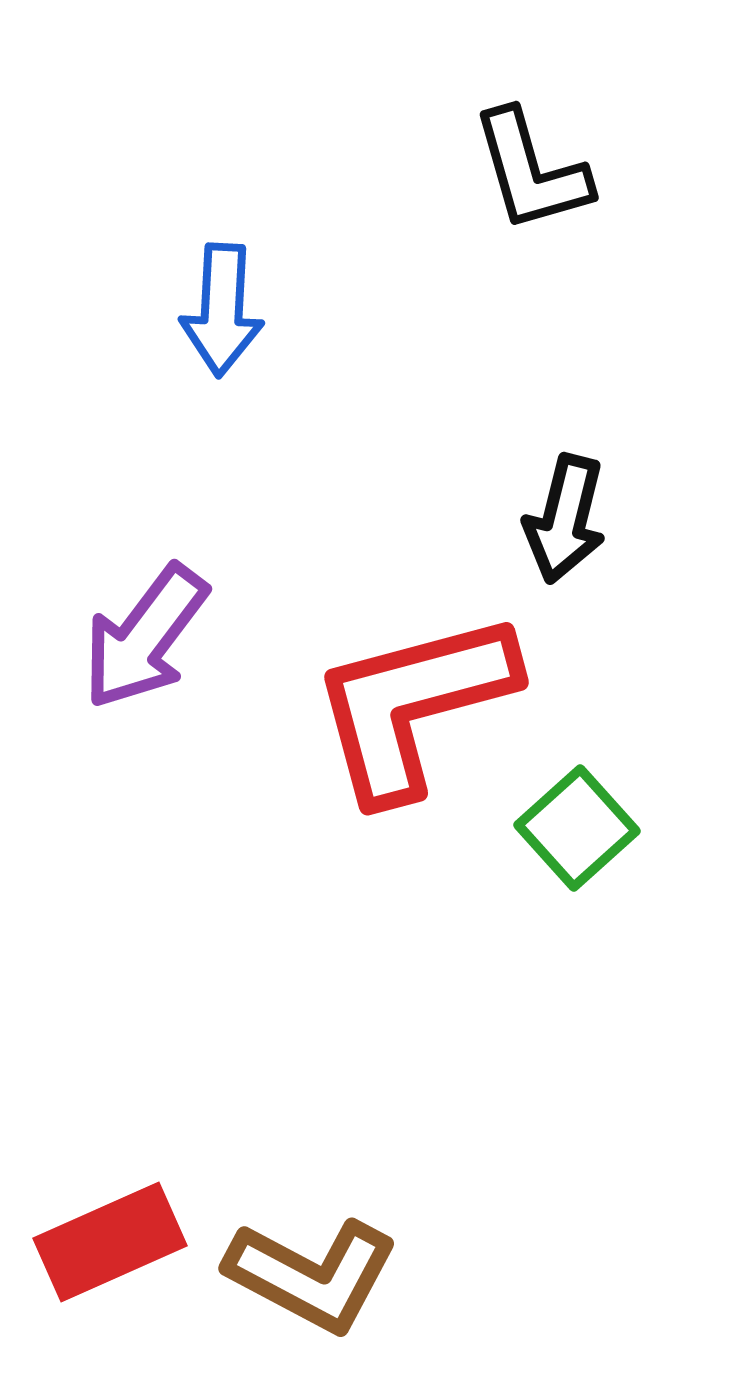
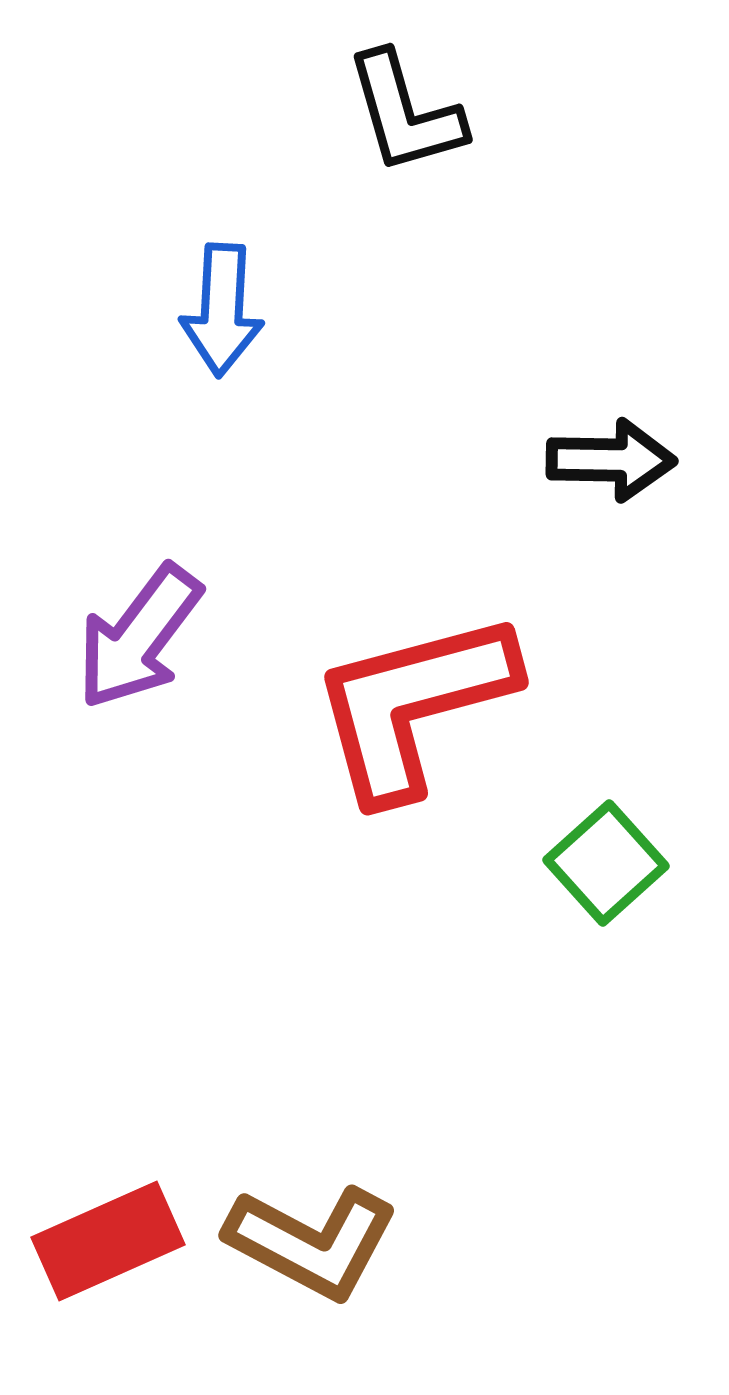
black L-shape: moved 126 px left, 58 px up
black arrow: moved 46 px right, 59 px up; rotated 103 degrees counterclockwise
purple arrow: moved 6 px left
green square: moved 29 px right, 35 px down
red rectangle: moved 2 px left, 1 px up
brown L-shape: moved 33 px up
